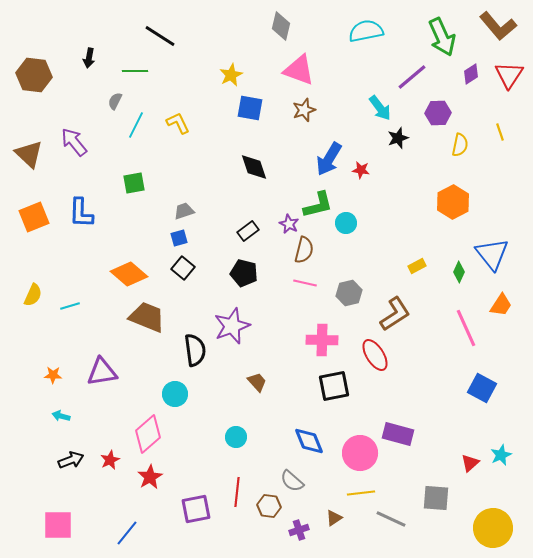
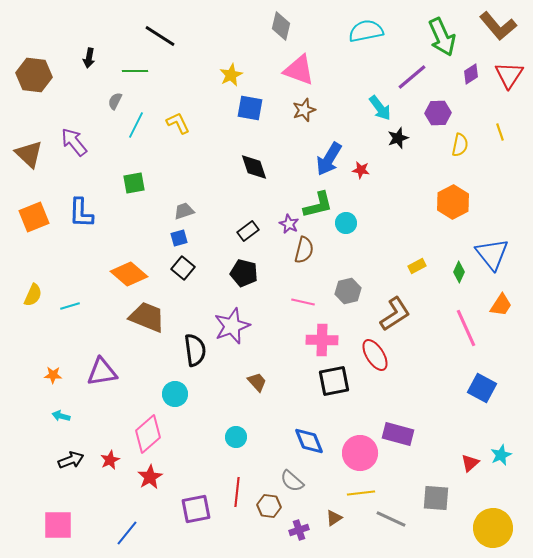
pink line at (305, 283): moved 2 px left, 19 px down
gray hexagon at (349, 293): moved 1 px left, 2 px up
black square at (334, 386): moved 5 px up
